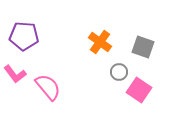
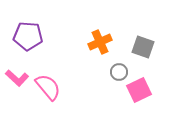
purple pentagon: moved 4 px right
orange cross: rotated 30 degrees clockwise
pink L-shape: moved 2 px right, 4 px down; rotated 10 degrees counterclockwise
pink square: rotated 30 degrees clockwise
